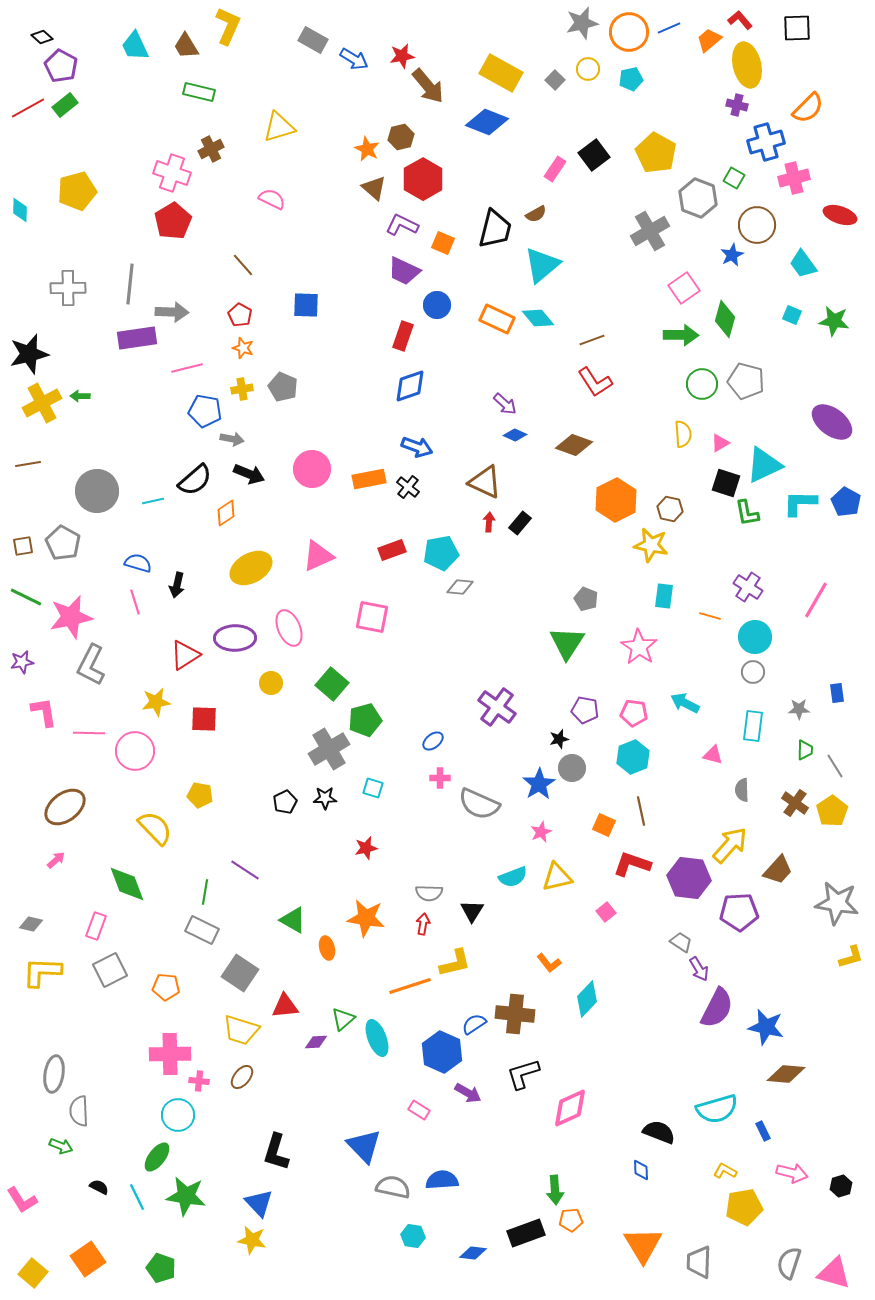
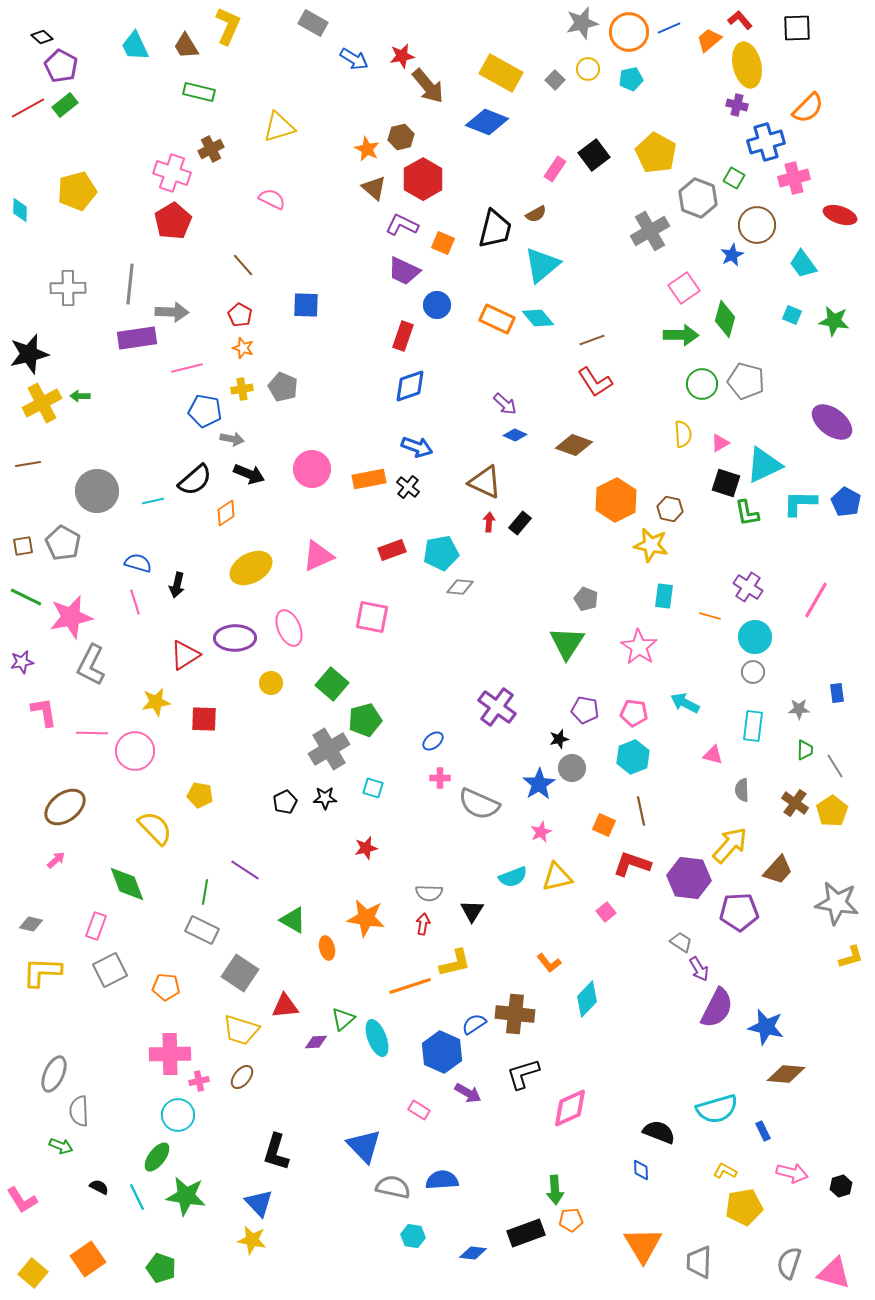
gray rectangle at (313, 40): moved 17 px up
pink line at (89, 733): moved 3 px right
gray ellipse at (54, 1074): rotated 15 degrees clockwise
pink cross at (199, 1081): rotated 18 degrees counterclockwise
